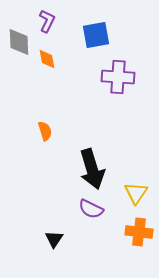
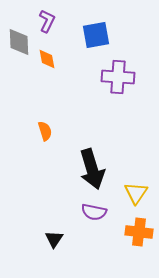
purple semicircle: moved 3 px right, 3 px down; rotated 15 degrees counterclockwise
